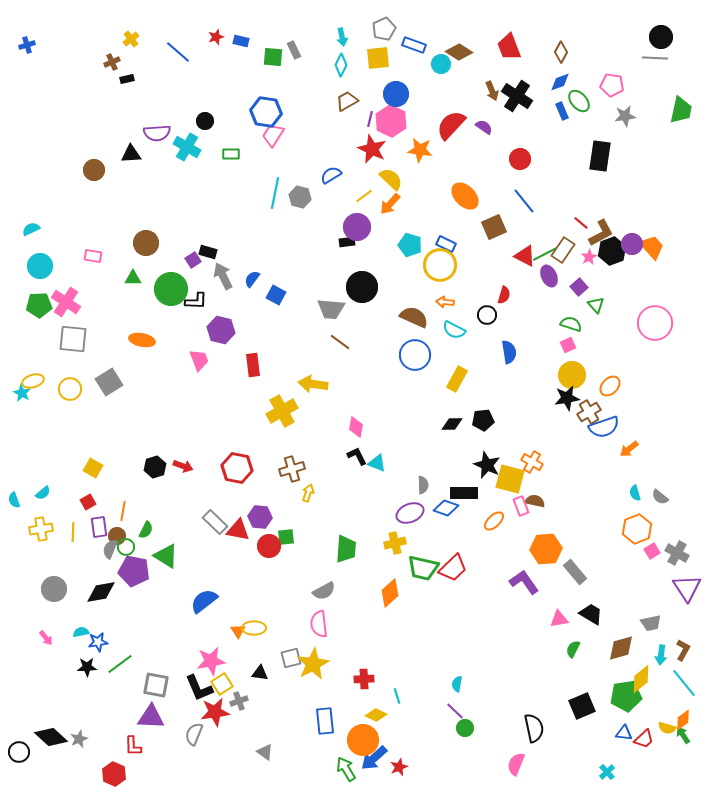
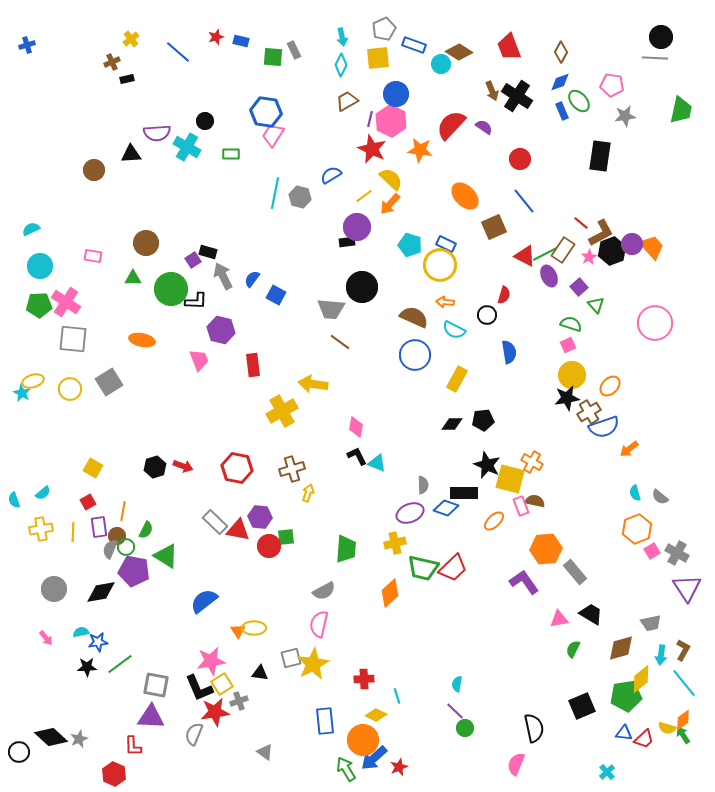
pink semicircle at (319, 624): rotated 20 degrees clockwise
